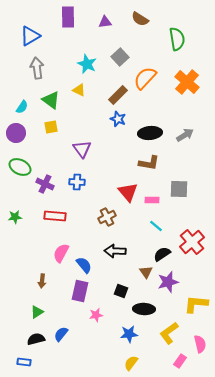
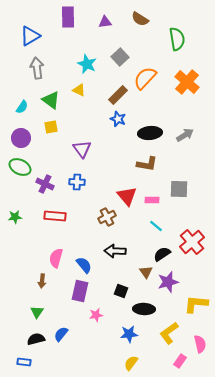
purple circle at (16, 133): moved 5 px right, 5 px down
brown L-shape at (149, 163): moved 2 px left, 1 px down
red triangle at (128, 192): moved 1 px left, 4 px down
pink semicircle at (61, 253): moved 5 px left, 5 px down; rotated 12 degrees counterclockwise
green triangle at (37, 312): rotated 24 degrees counterclockwise
